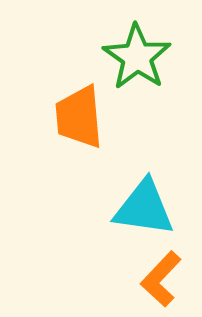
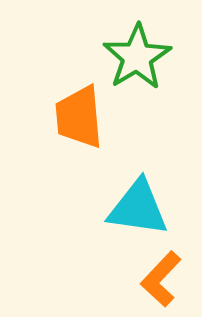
green star: rotated 6 degrees clockwise
cyan triangle: moved 6 px left
